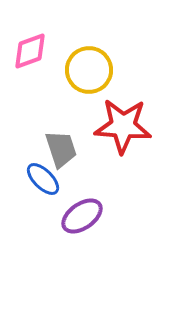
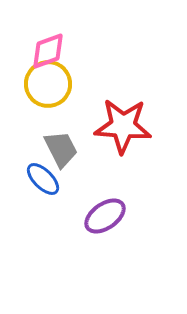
pink diamond: moved 18 px right
yellow circle: moved 41 px left, 14 px down
gray trapezoid: rotated 9 degrees counterclockwise
purple ellipse: moved 23 px right
